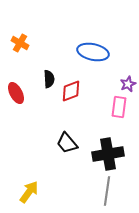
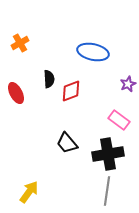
orange cross: rotated 30 degrees clockwise
pink rectangle: moved 13 px down; rotated 60 degrees counterclockwise
